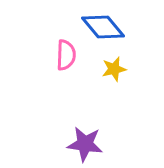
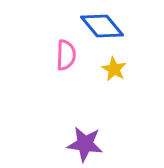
blue diamond: moved 1 px left, 1 px up
yellow star: rotated 30 degrees counterclockwise
